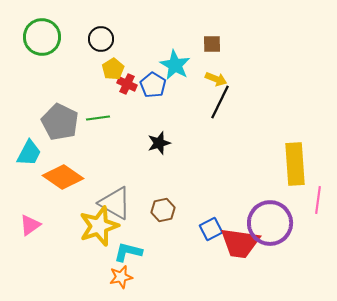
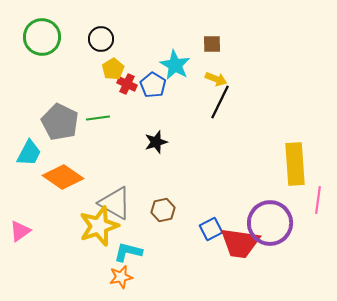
black star: moved 3 px left, 1 px up
pink triangle: moved 10 px left, 6 px down
